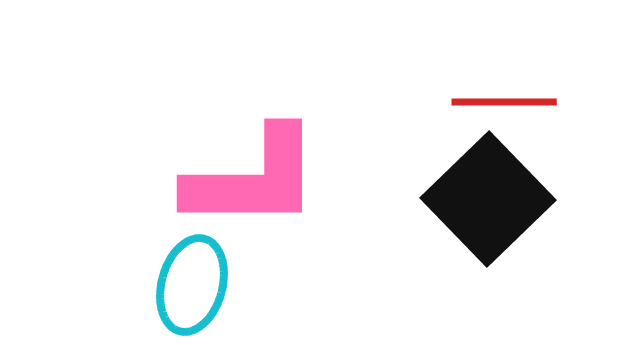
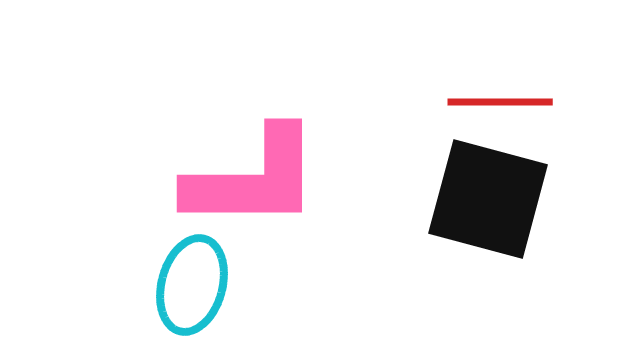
red line: moved 4 px left
black square: rotated 31 degrees counterclockwise
